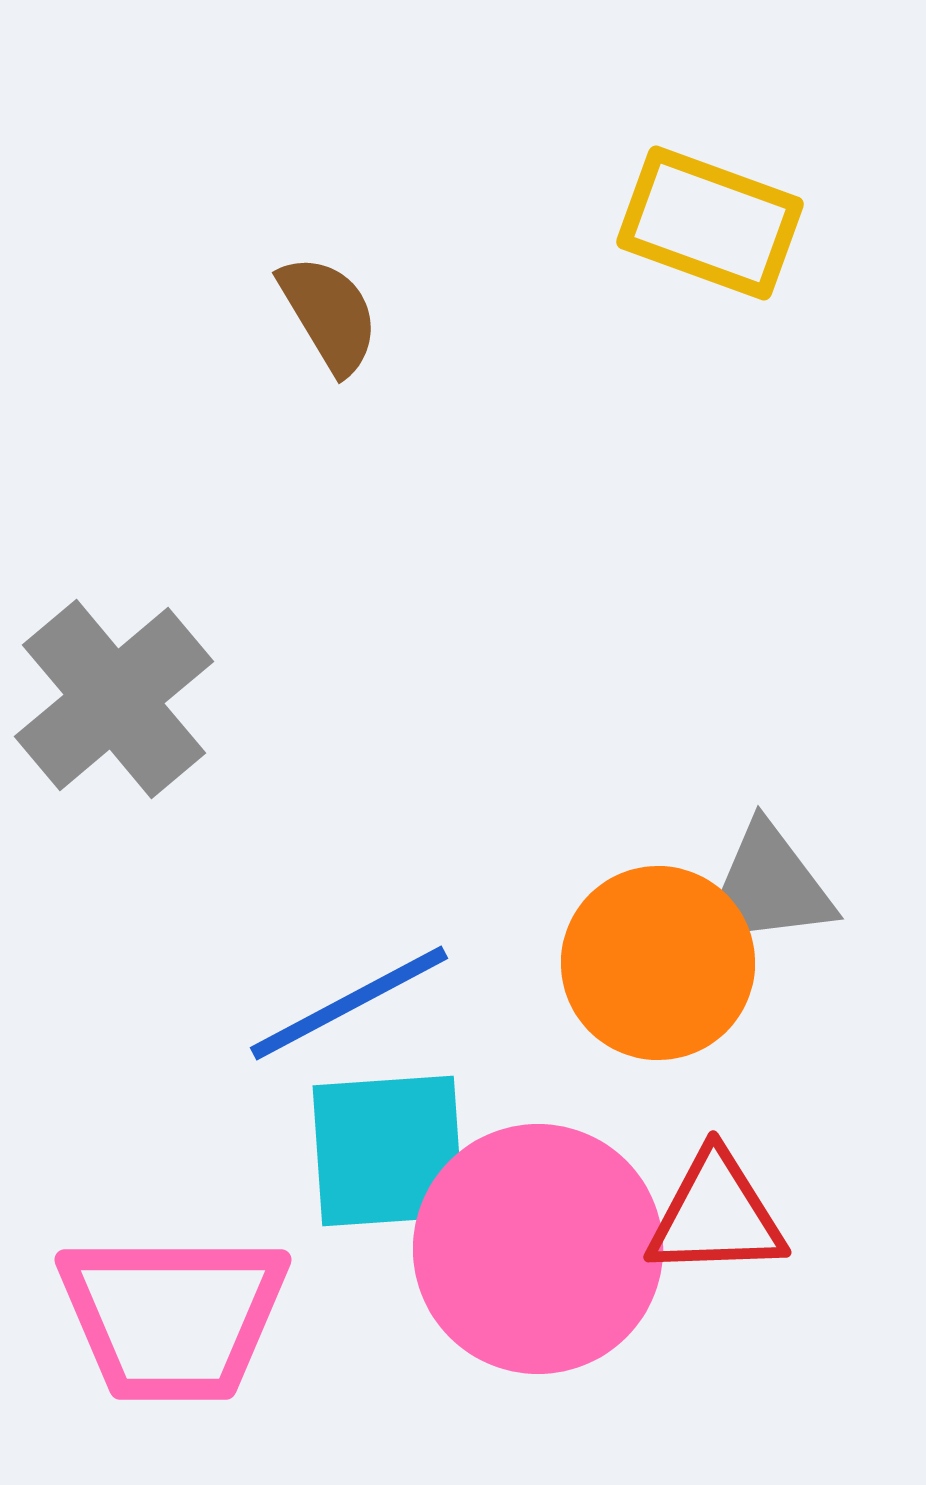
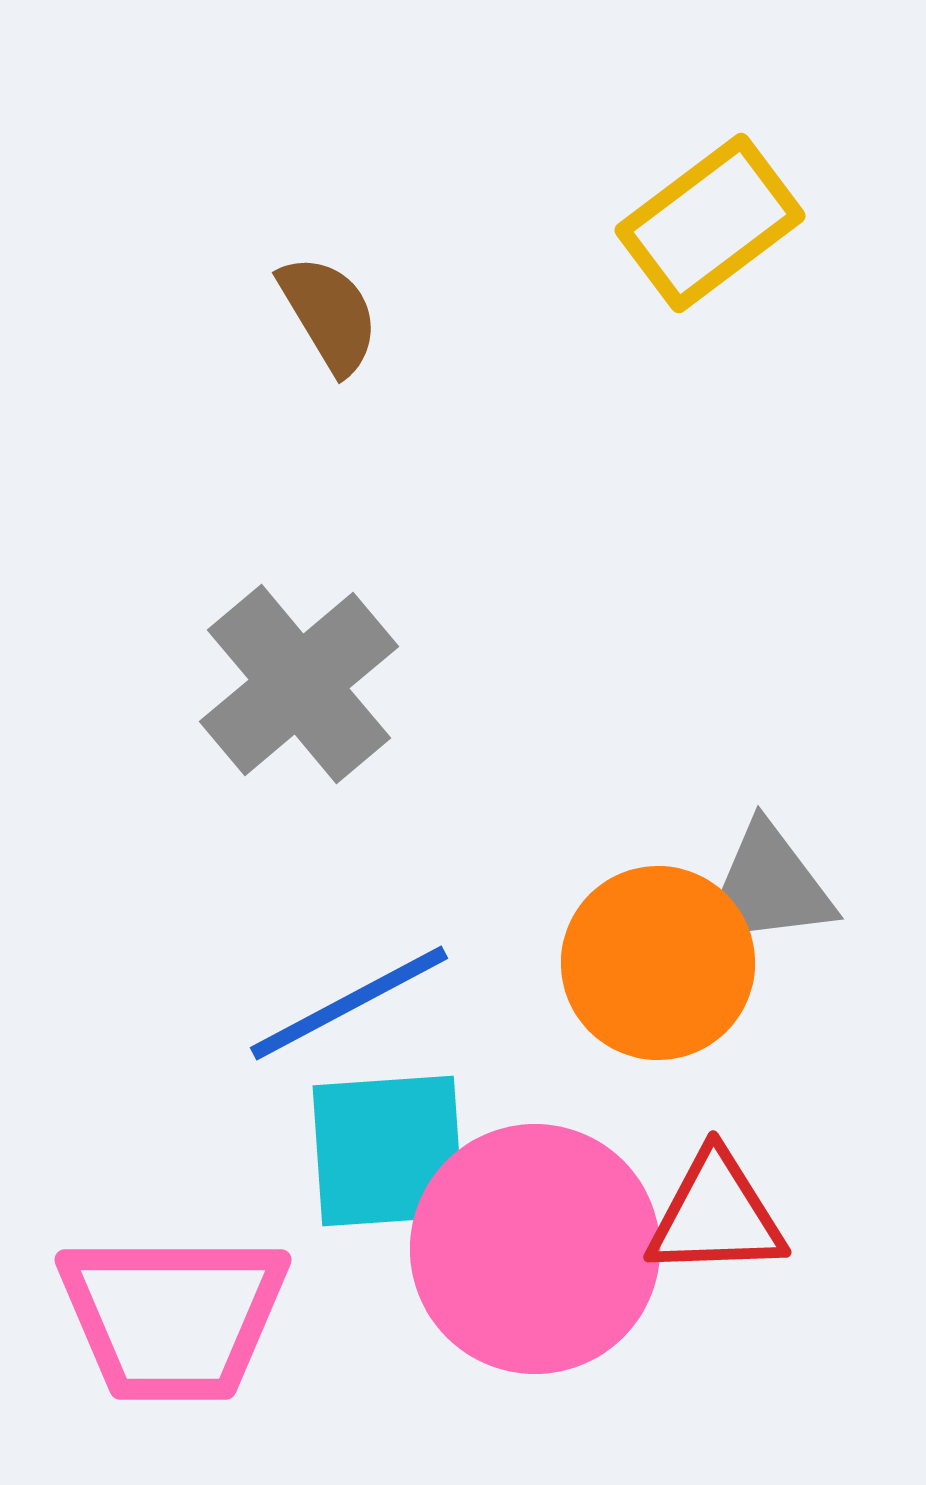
yellow rectangle: rotated 57 degrees counterclockwise
gray cross: moved 185 px right, 15 px up
pink circle: moved 3 px left
